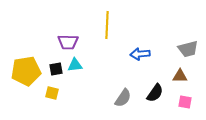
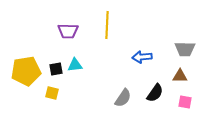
purple trapezoid: moved 11 px up
gray trapezoid: moved 3 px left; rotated 15 degrees clockwise
blue arrow: moved 2 px right, 3 px down
